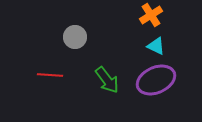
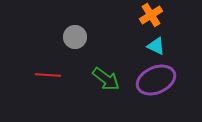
red line: moved 2 px left
green arrow: moved 1 px left, 1 px up; rotated 16 degrees counterclockwise
